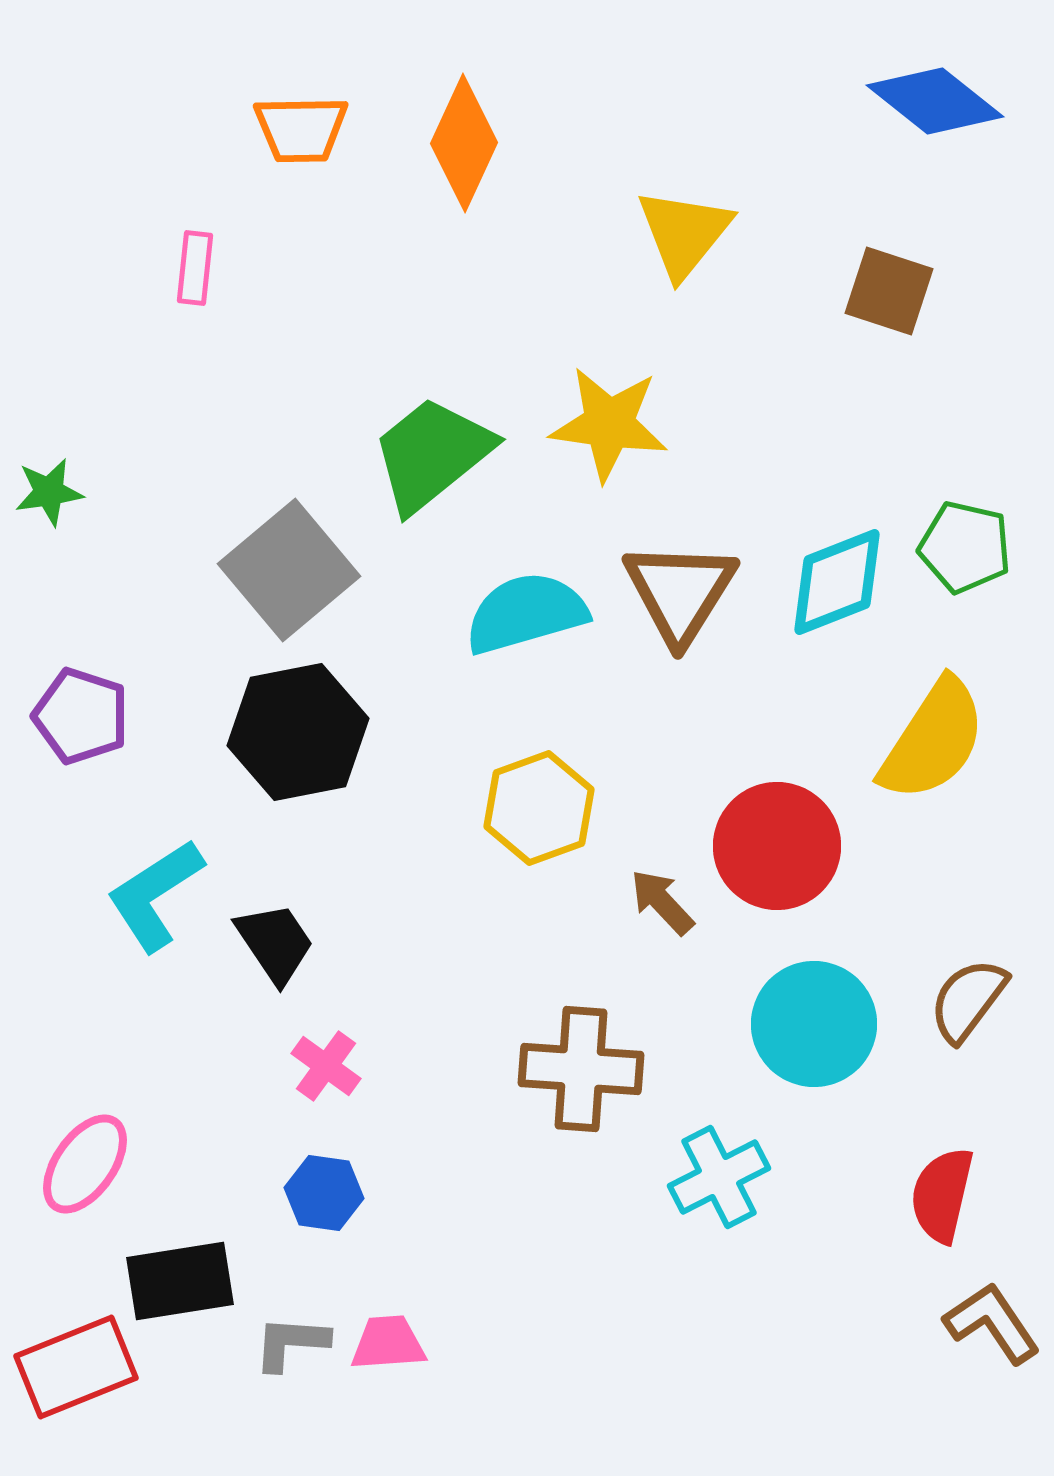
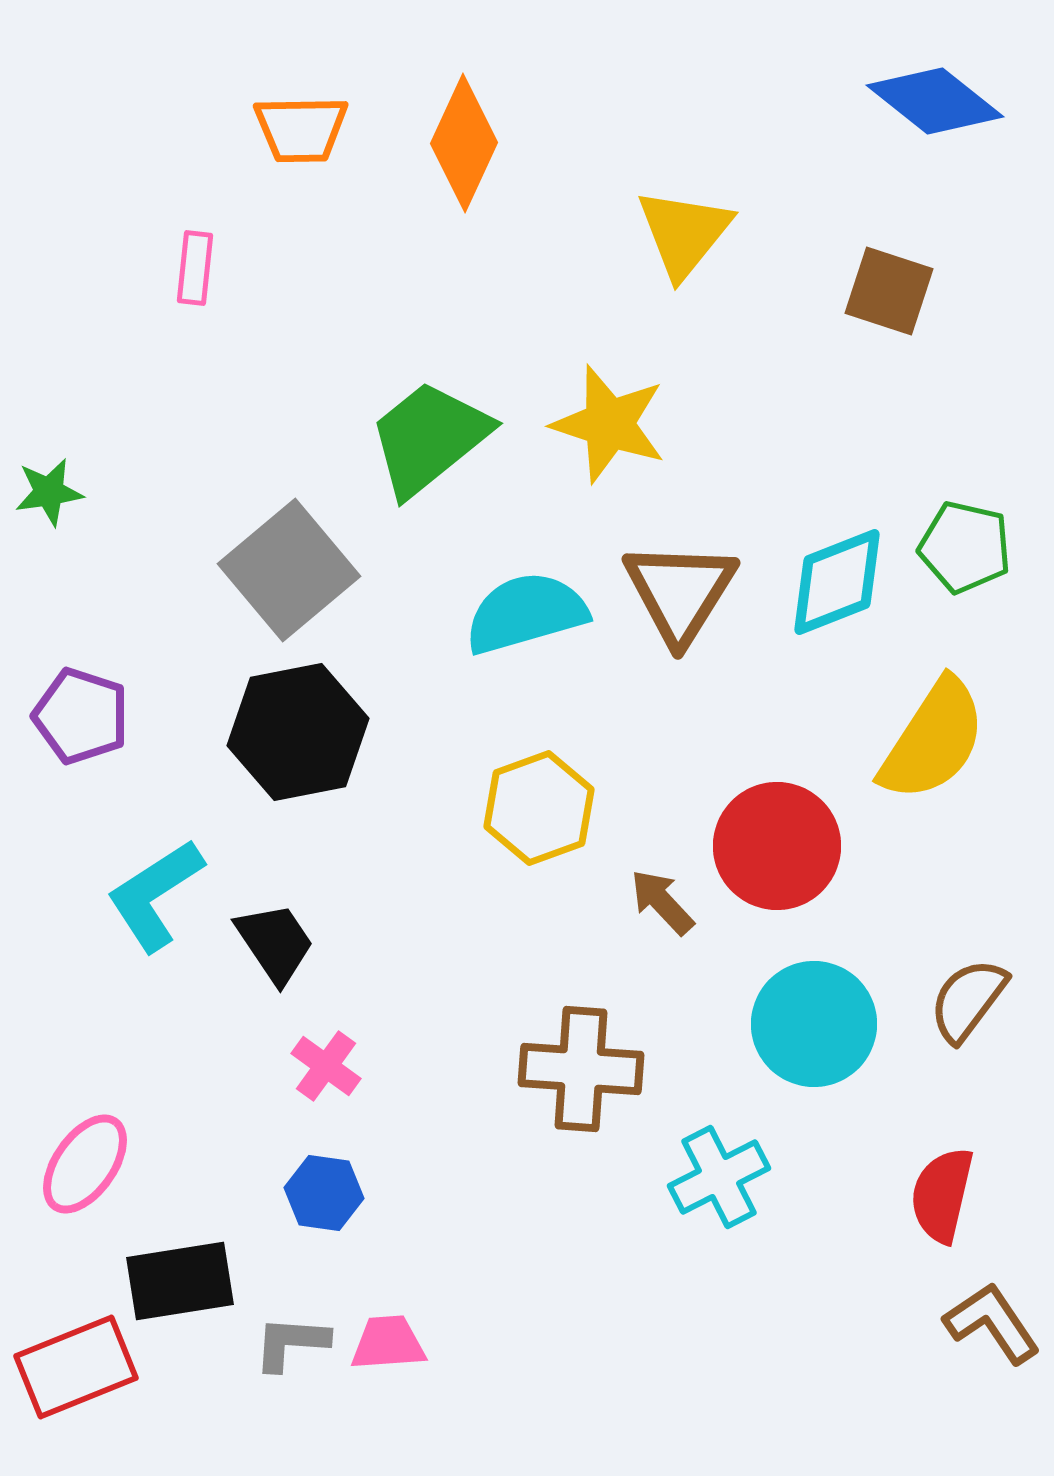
yellow star: rotated 10 degrees clockwise
green trapezoid: moved 3 px left, 16 px up
